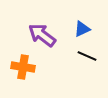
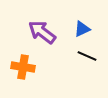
purple arrow: moved 3 px up
